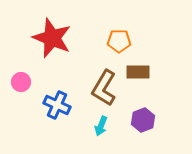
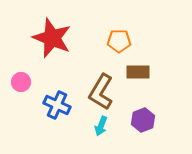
brown L-shape: moved 3 px left, 4 px down
